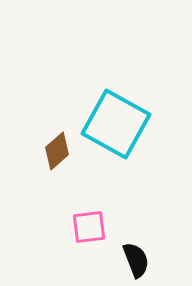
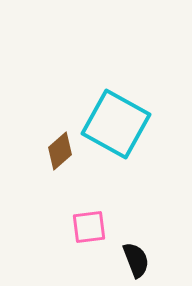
brown diamond: moved 3 px right
